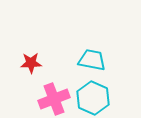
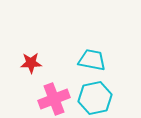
cyan hexagon: moved 2 px right; rotated 24 degrees clockwise
